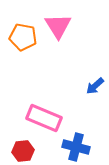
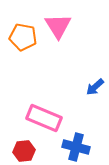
blue arrow: moved 1 px down
red hexagon: moved 1 px right
